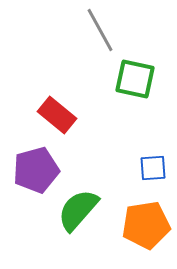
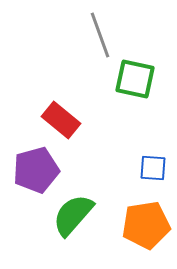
gray line: moved 5 px down; rotated 9 degrees clockwise
red rectangle: moved 4 px right, 5 px down
blue square: rotated 8 degrees clockwise
green semicircle: moved 5 px left, 5 px down
